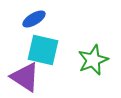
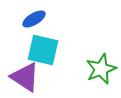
green star: moved 8 px right, 9 px down
